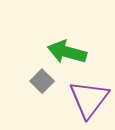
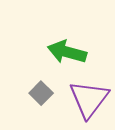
gray square: moved 1 px left, 12 px down
